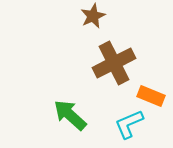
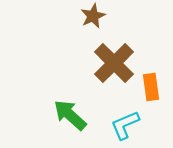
brown cross: rotated 18 degrees counterclockwise
orange rectangle: moved 9 px up; rotated 60 degrees clockwise
cyan L-shape: moved 4 px left, 1 px down
